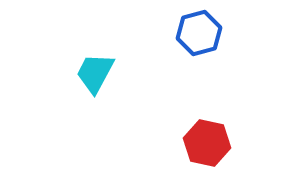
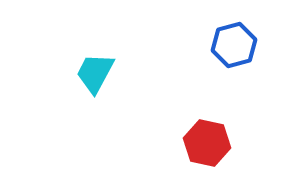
blue hexagon: moved 35 px right, 12 px down
